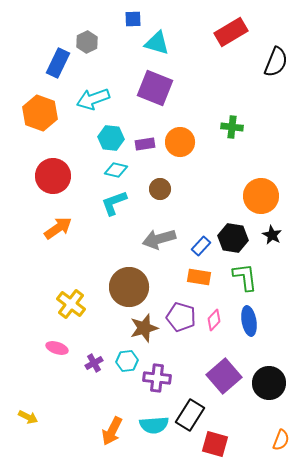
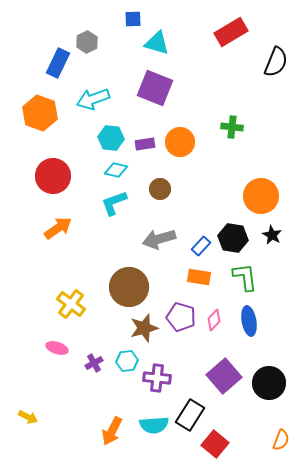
red square at (215, 444): rotated 24 degrees clockwise
